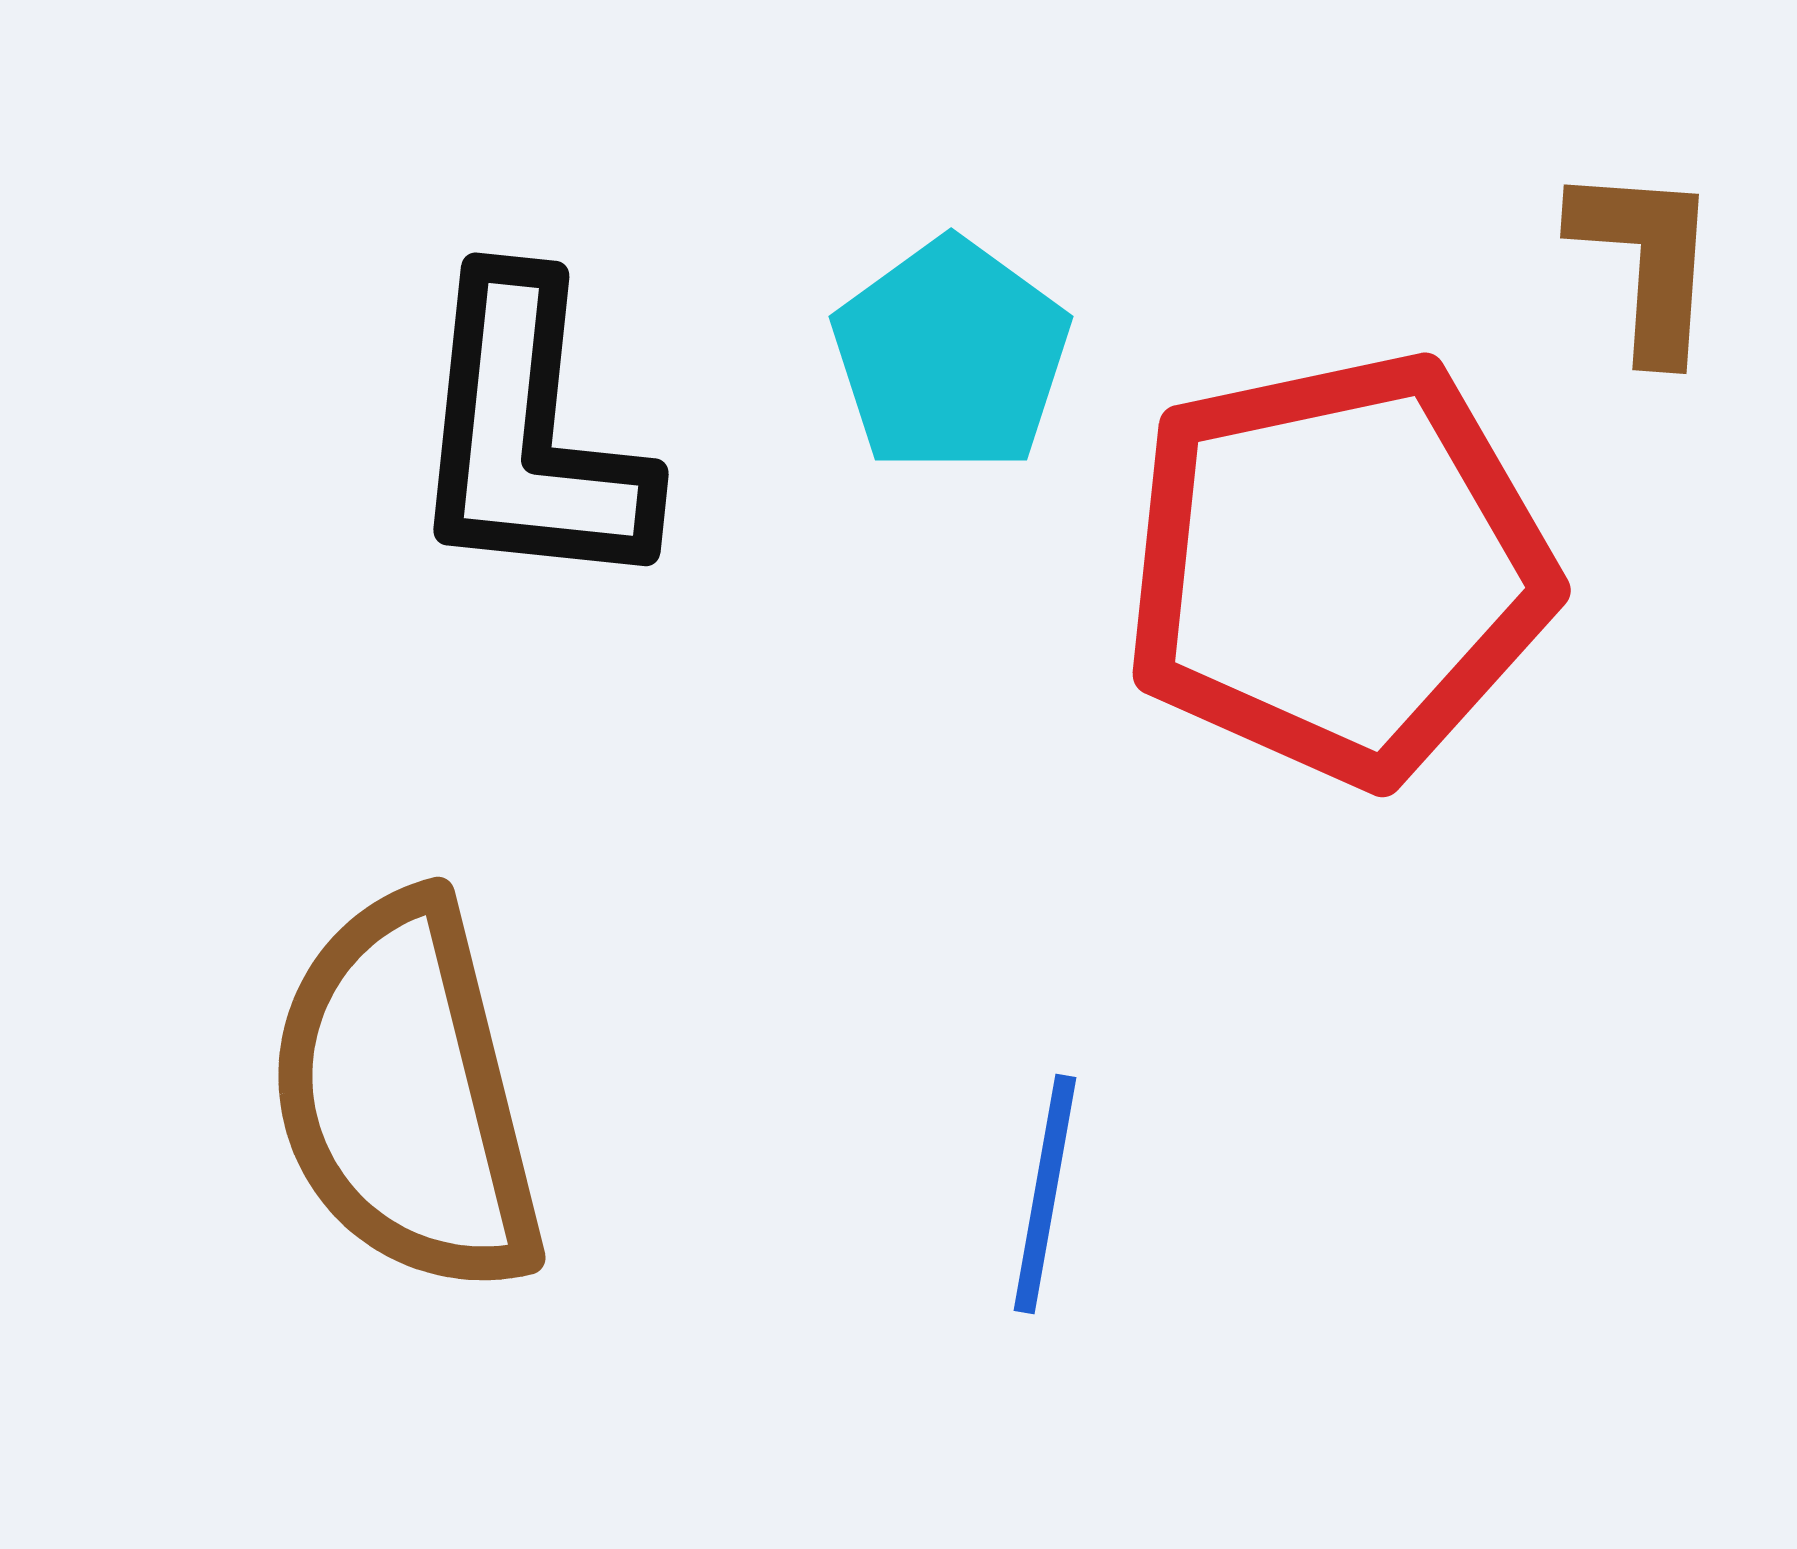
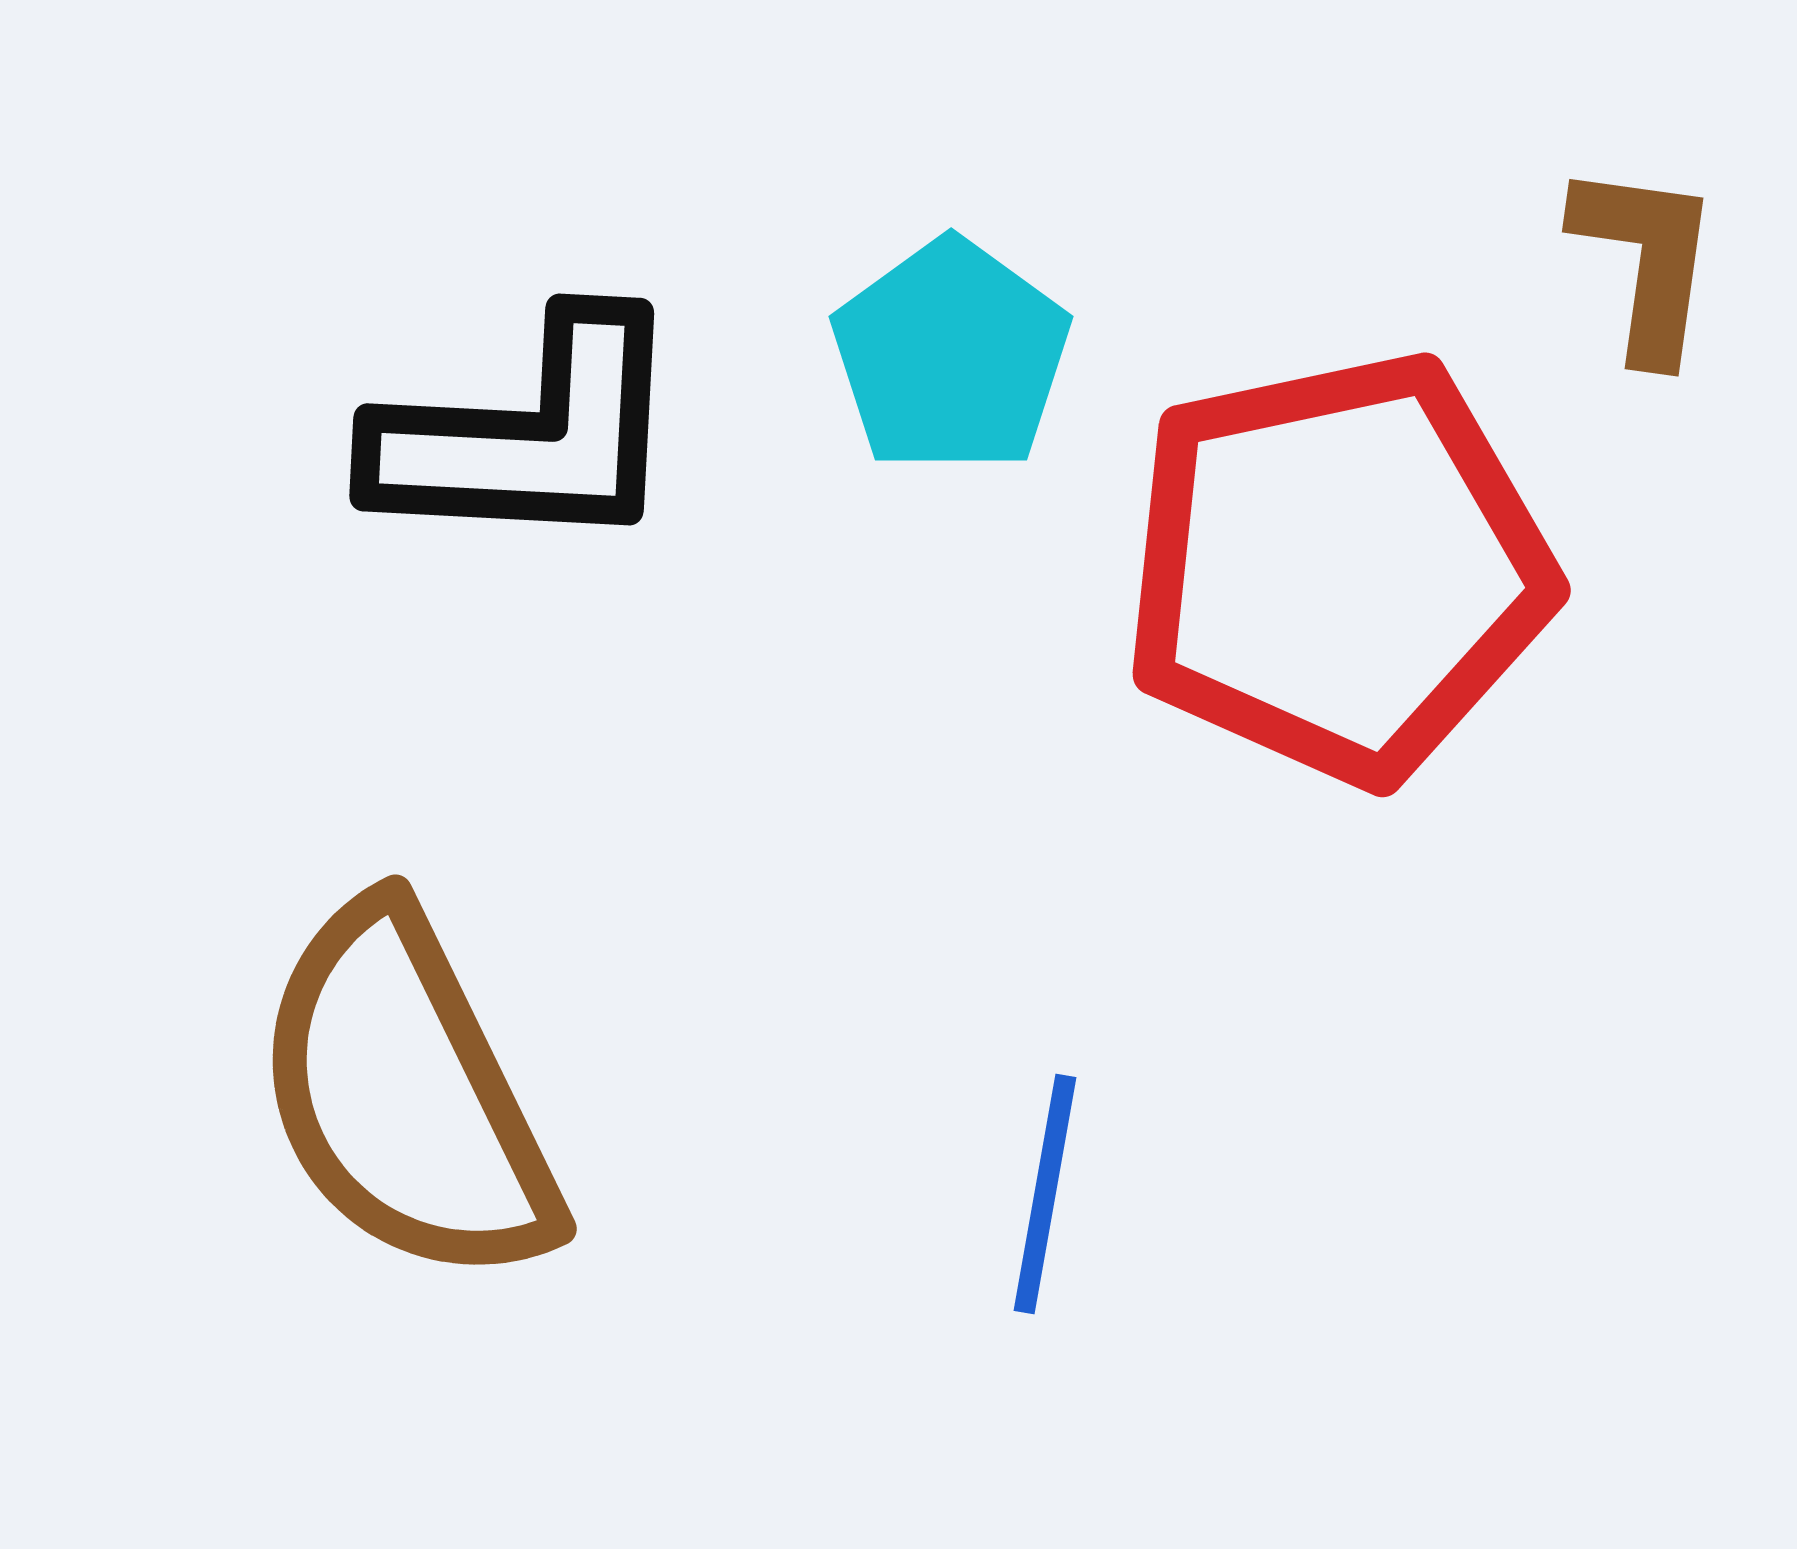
brown L-shape: rotated 4 degrees clockwise
black L-shape: rotated 93 degrees counterclockwise
brown semicircle: rotated 12 degrees counterclockwise
